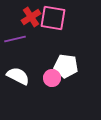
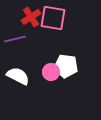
pink circle: moved 1 px left, 6 px up
